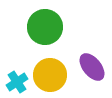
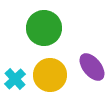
green circle: moved 1 px left, 1 px down
cyan cross: moved 2 px left, 3 px up; rotated 10 degrees counterclockwise
